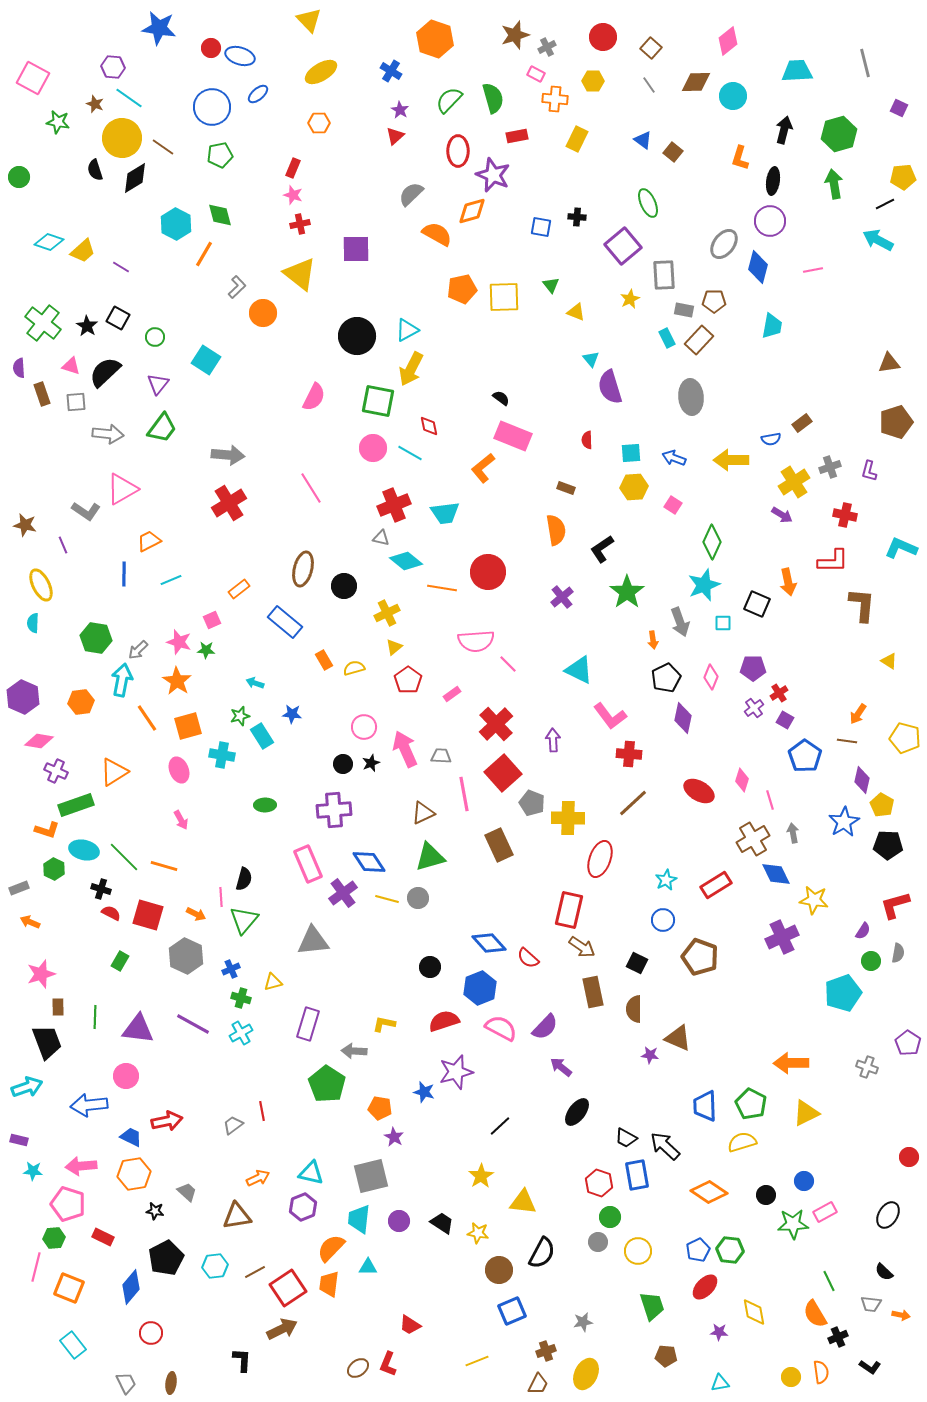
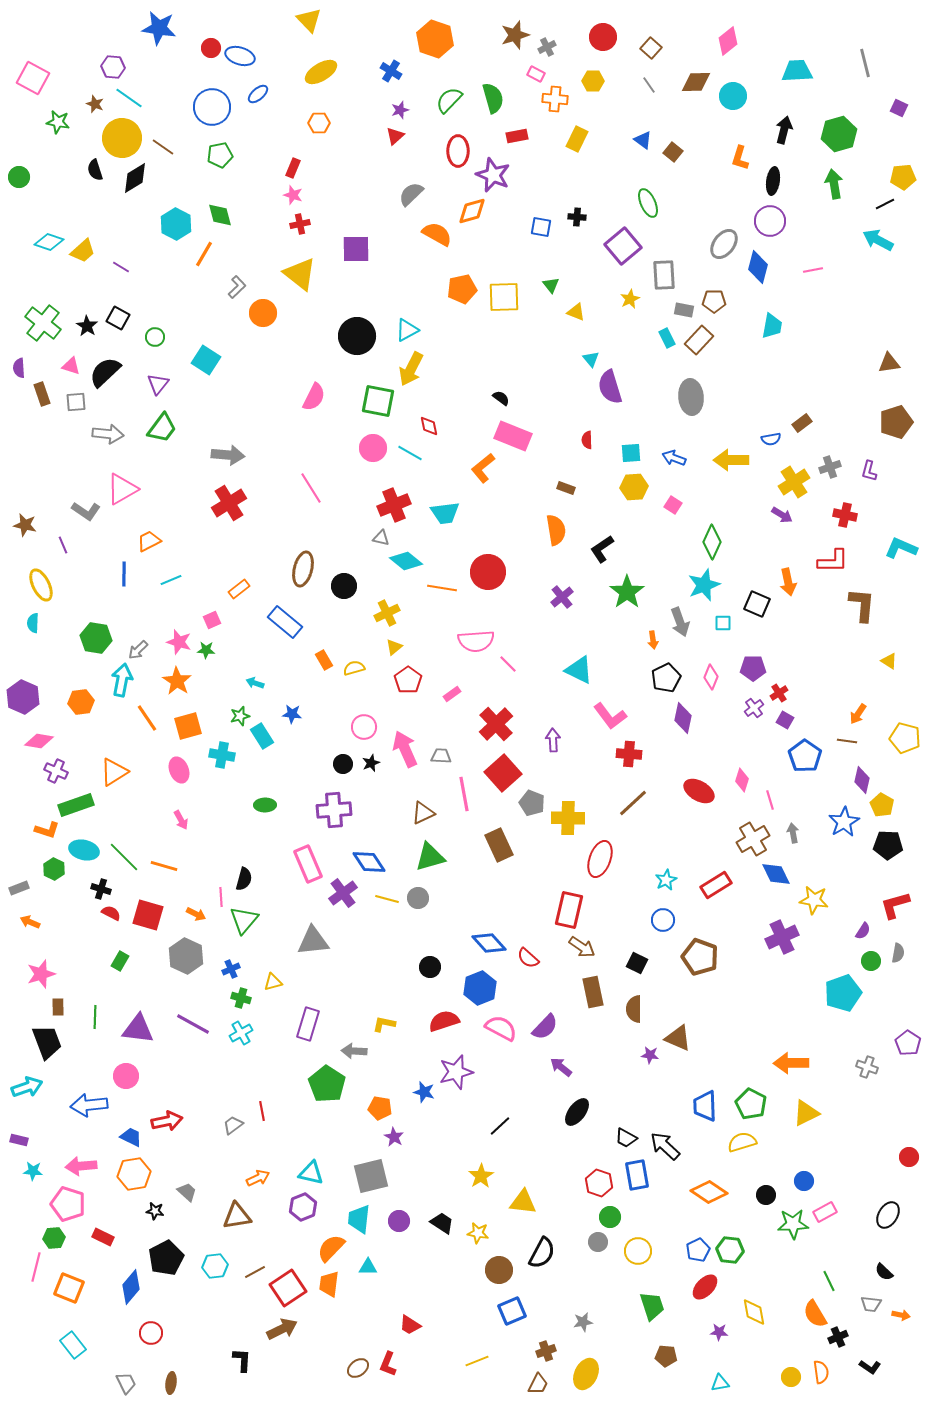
purple star at (400, 110): rotated 24 degrees clockwise
